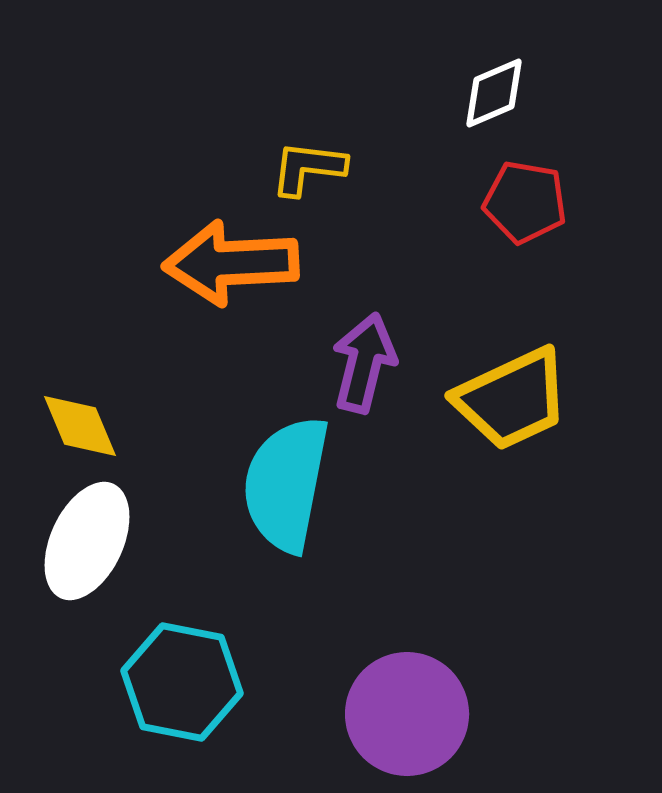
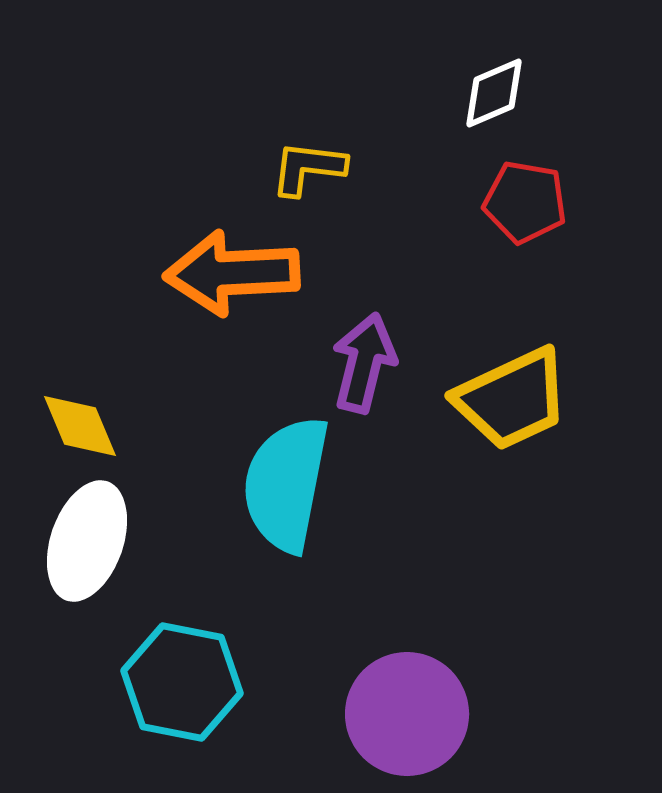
orange arrow: moved 1 px right, 10 px down
white ellipse: rotated 6 degrees counterclockwise
